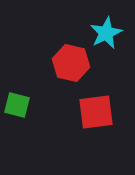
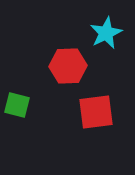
red hexagon: moved 3 px left, 3 px down; rotated 15 degrees counterclockwise
